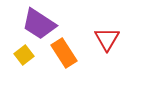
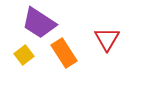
purple trapezoid: moved 1 px up
